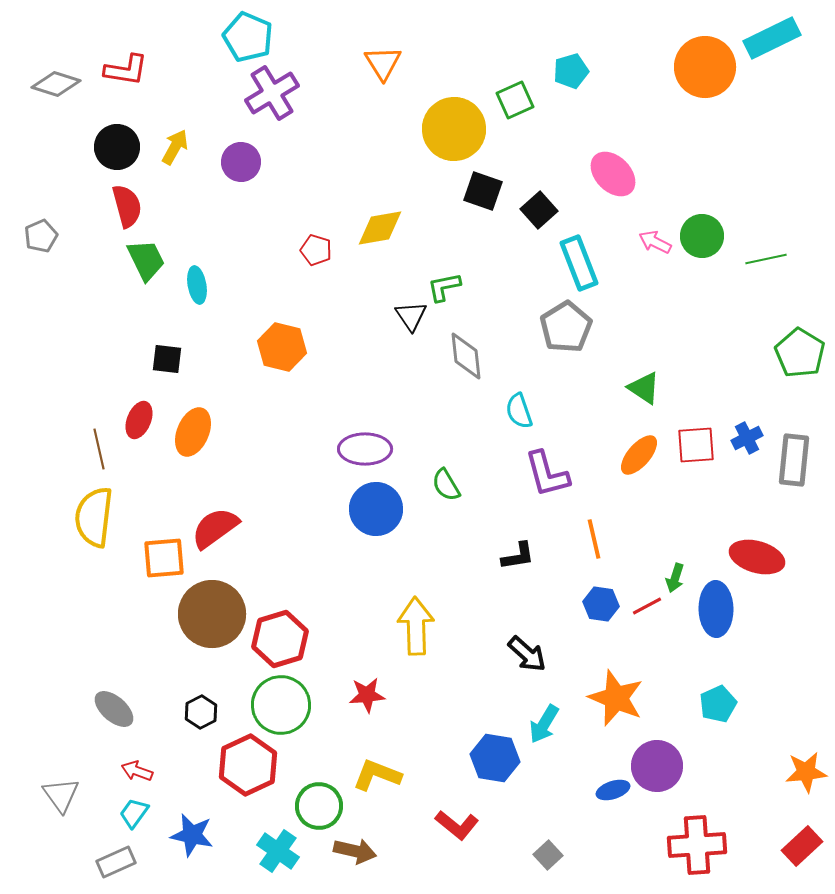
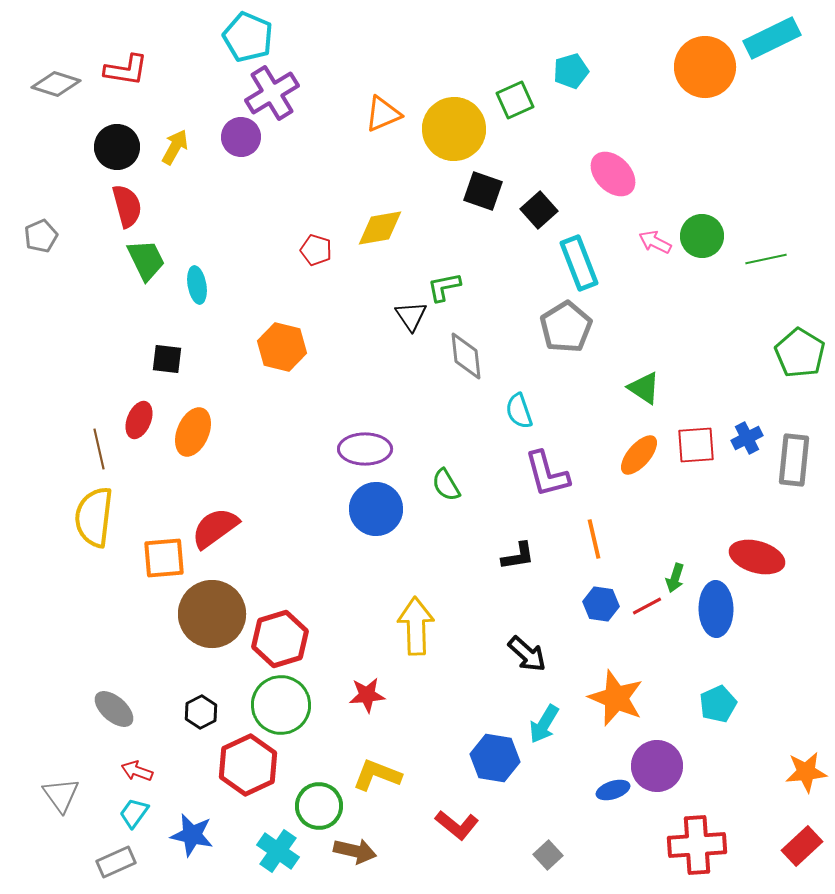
orange triangle at (383, 63): moved 51 px down; rotated 39 degrees clockwise
purple circle at (241, 162): moved 25 px up
